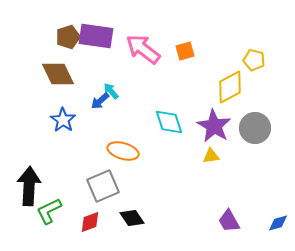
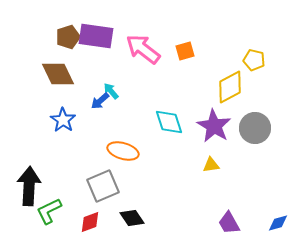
yellow triangle: moved 9 px down
purple trapezoid: moved 2 px down
